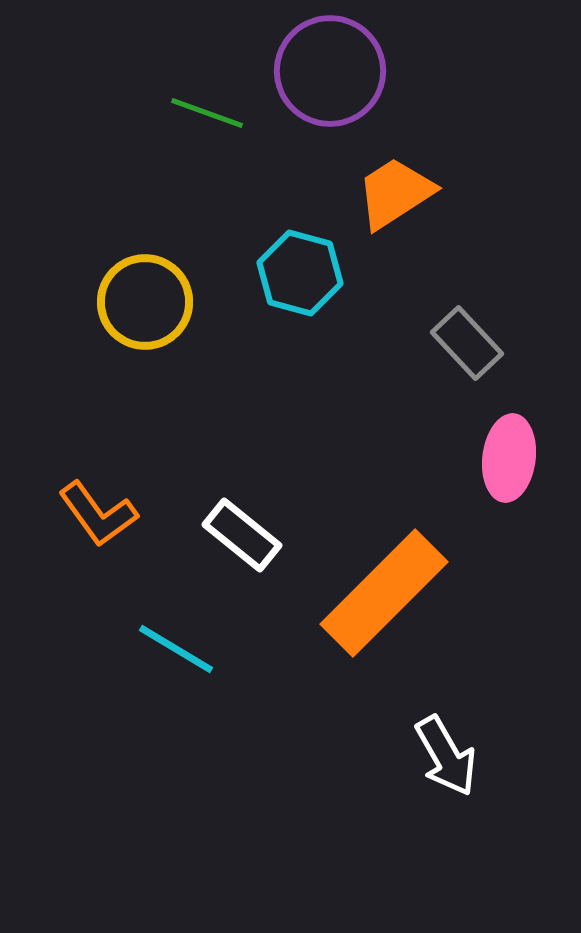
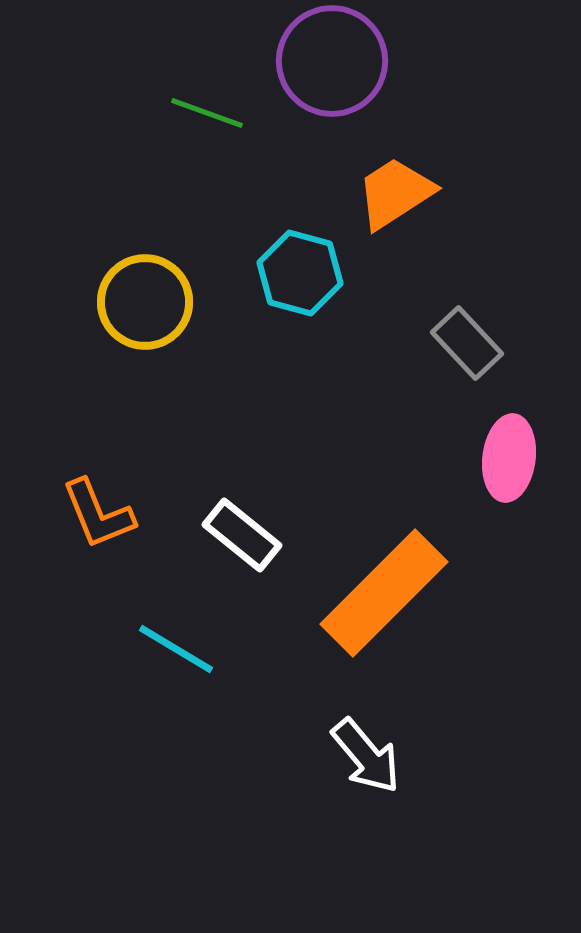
purple circle: moved 2 px right, 10 px up
orange L-shape: rotated 14 degrees clockwise
white arrow: moved 80 px left; rotated 10 degrees counterclockwise
